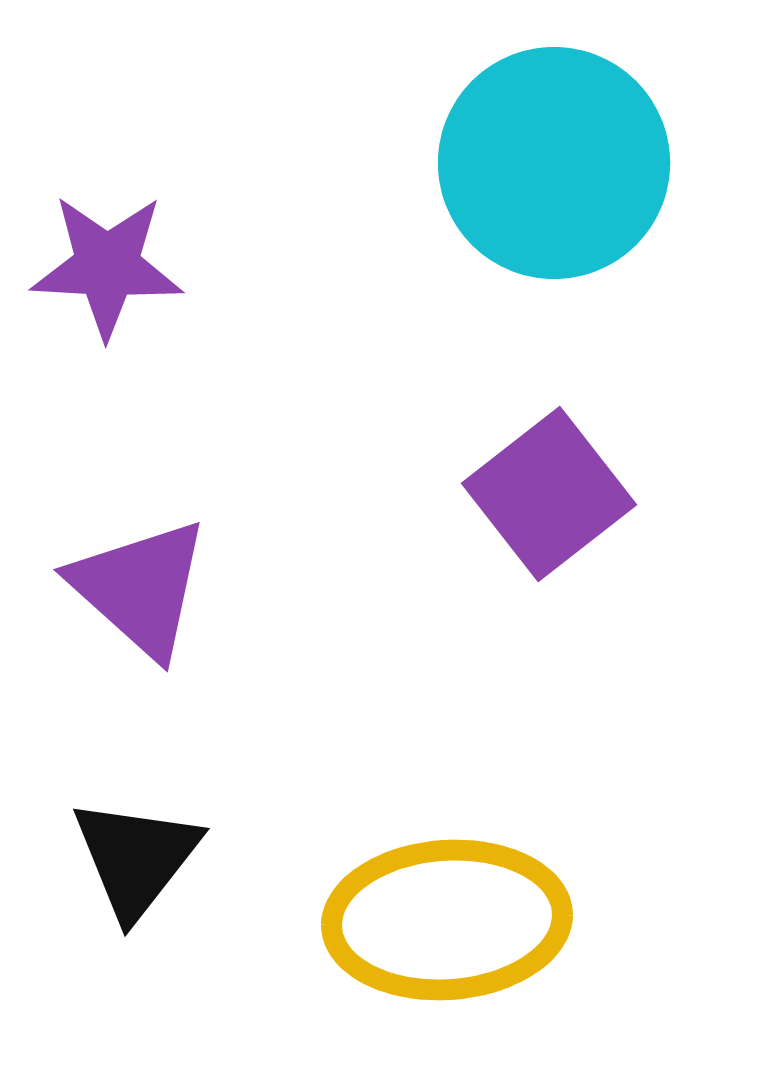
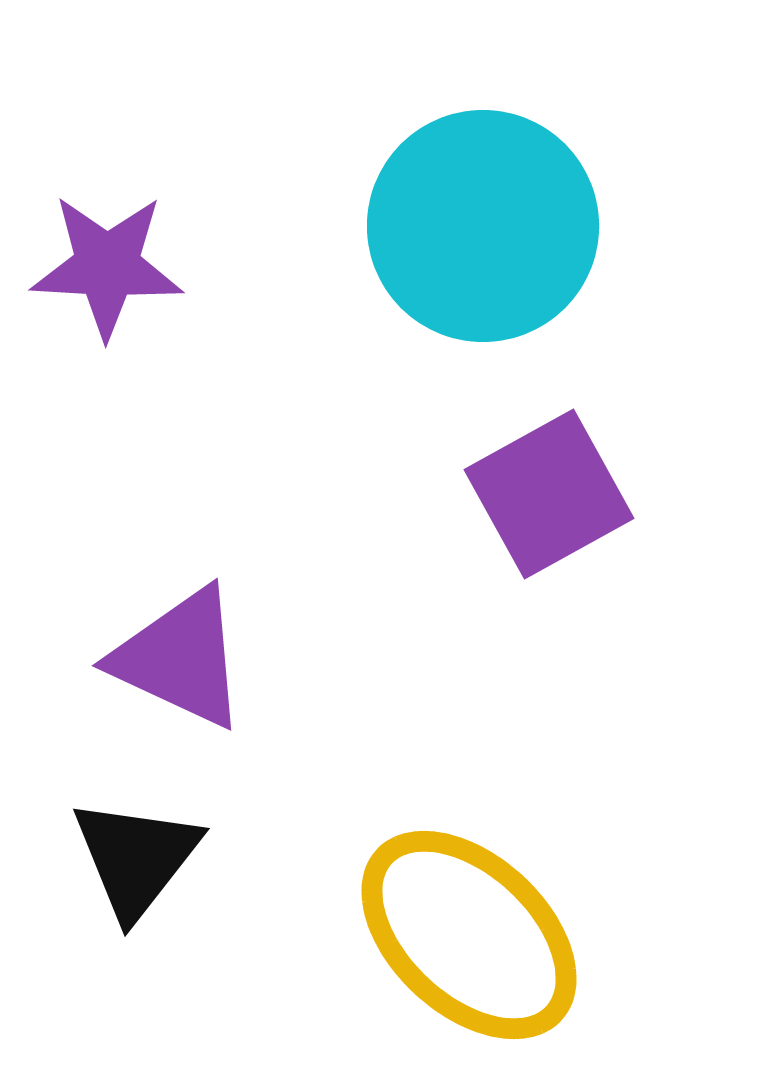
cyan circle: moved 71 px left, 63 px down
purple square: rotated 9 degrees clockwise
purple triangle: moved 40 px right, 70 px down; rotated 17 degrees counterclockwise
yellow ellipse: moved 22 px right, 15 px down; rotated 47 degrees clockwise
